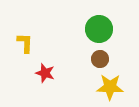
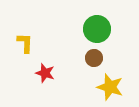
green circle: moved 2 px left
brown circle: moved 6 px left, 1 px up
yellow star: rotated 16 degrees clockwise
